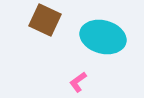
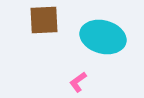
brown square: moved 1 px left; rotated 28 degrees counterclockwise
